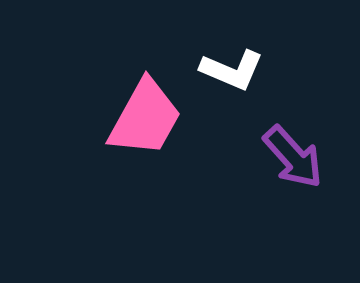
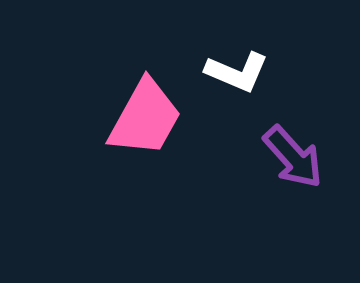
white L-shape: moved 5 px right, 2 px down
